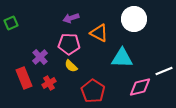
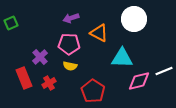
yellow semicircle: moved 1 px left; rotated 32 degrees counterclockwise
pink diamond: moved 1 px left, 6 px up
